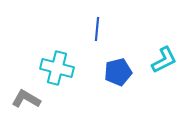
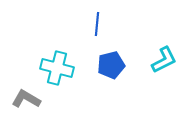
blue line: moved 5 px up
blue pentagon: moved 7 px left, 7 px up
